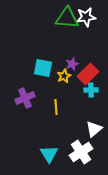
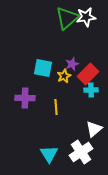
green triangle: rotated 45 degrees counterclockwise
purple cross: rotated 24 degrees clockwise
